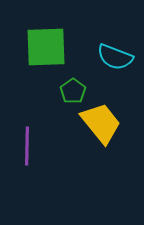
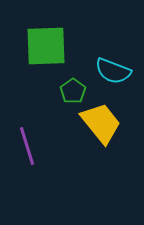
green square: moved 1 px up
cyan semicircle: moved 2 px left, 14 px down
purple line: rotated 18 degrees counterclockwise
